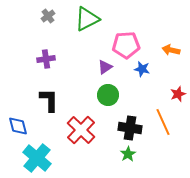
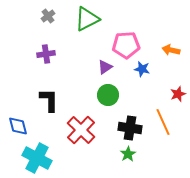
purple cross: moved 5 px up
cyan cross: rotated 12 degrees counterclockwise
